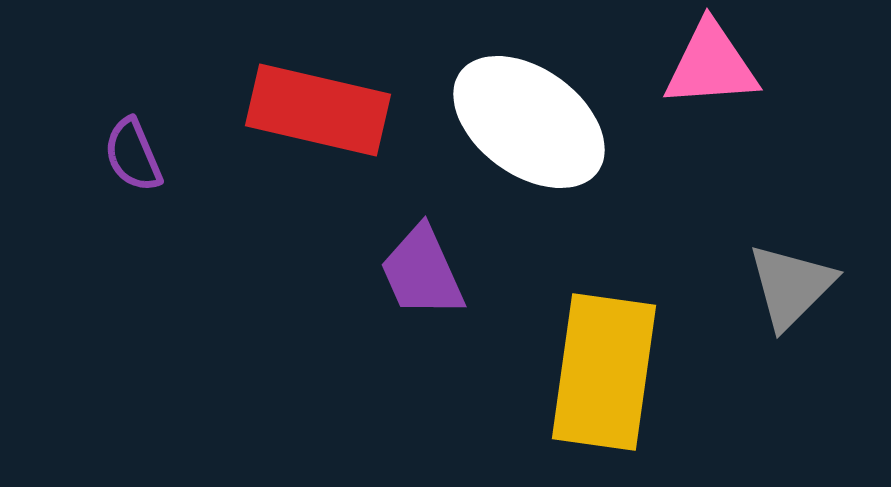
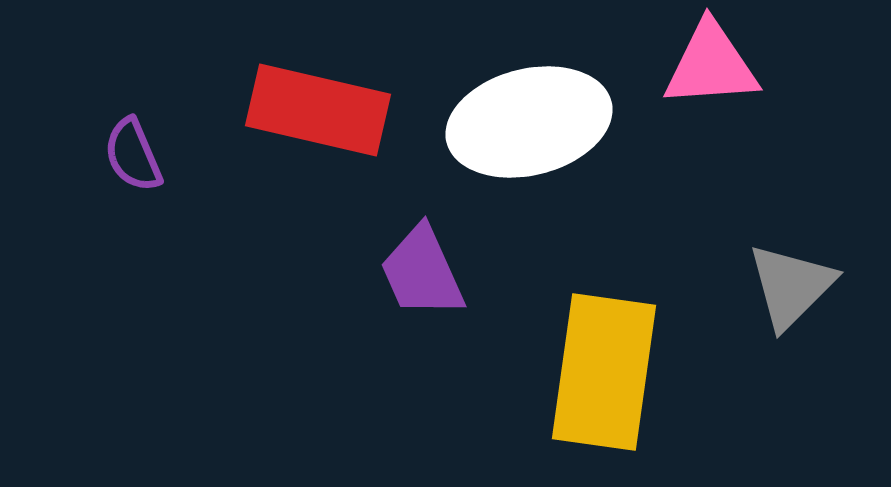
white ellipse: rotated 50 degrees counterclockwise
